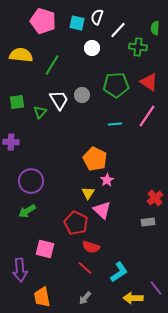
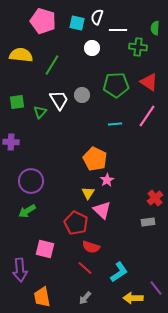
white line: rotated 48 degrees clockwise
